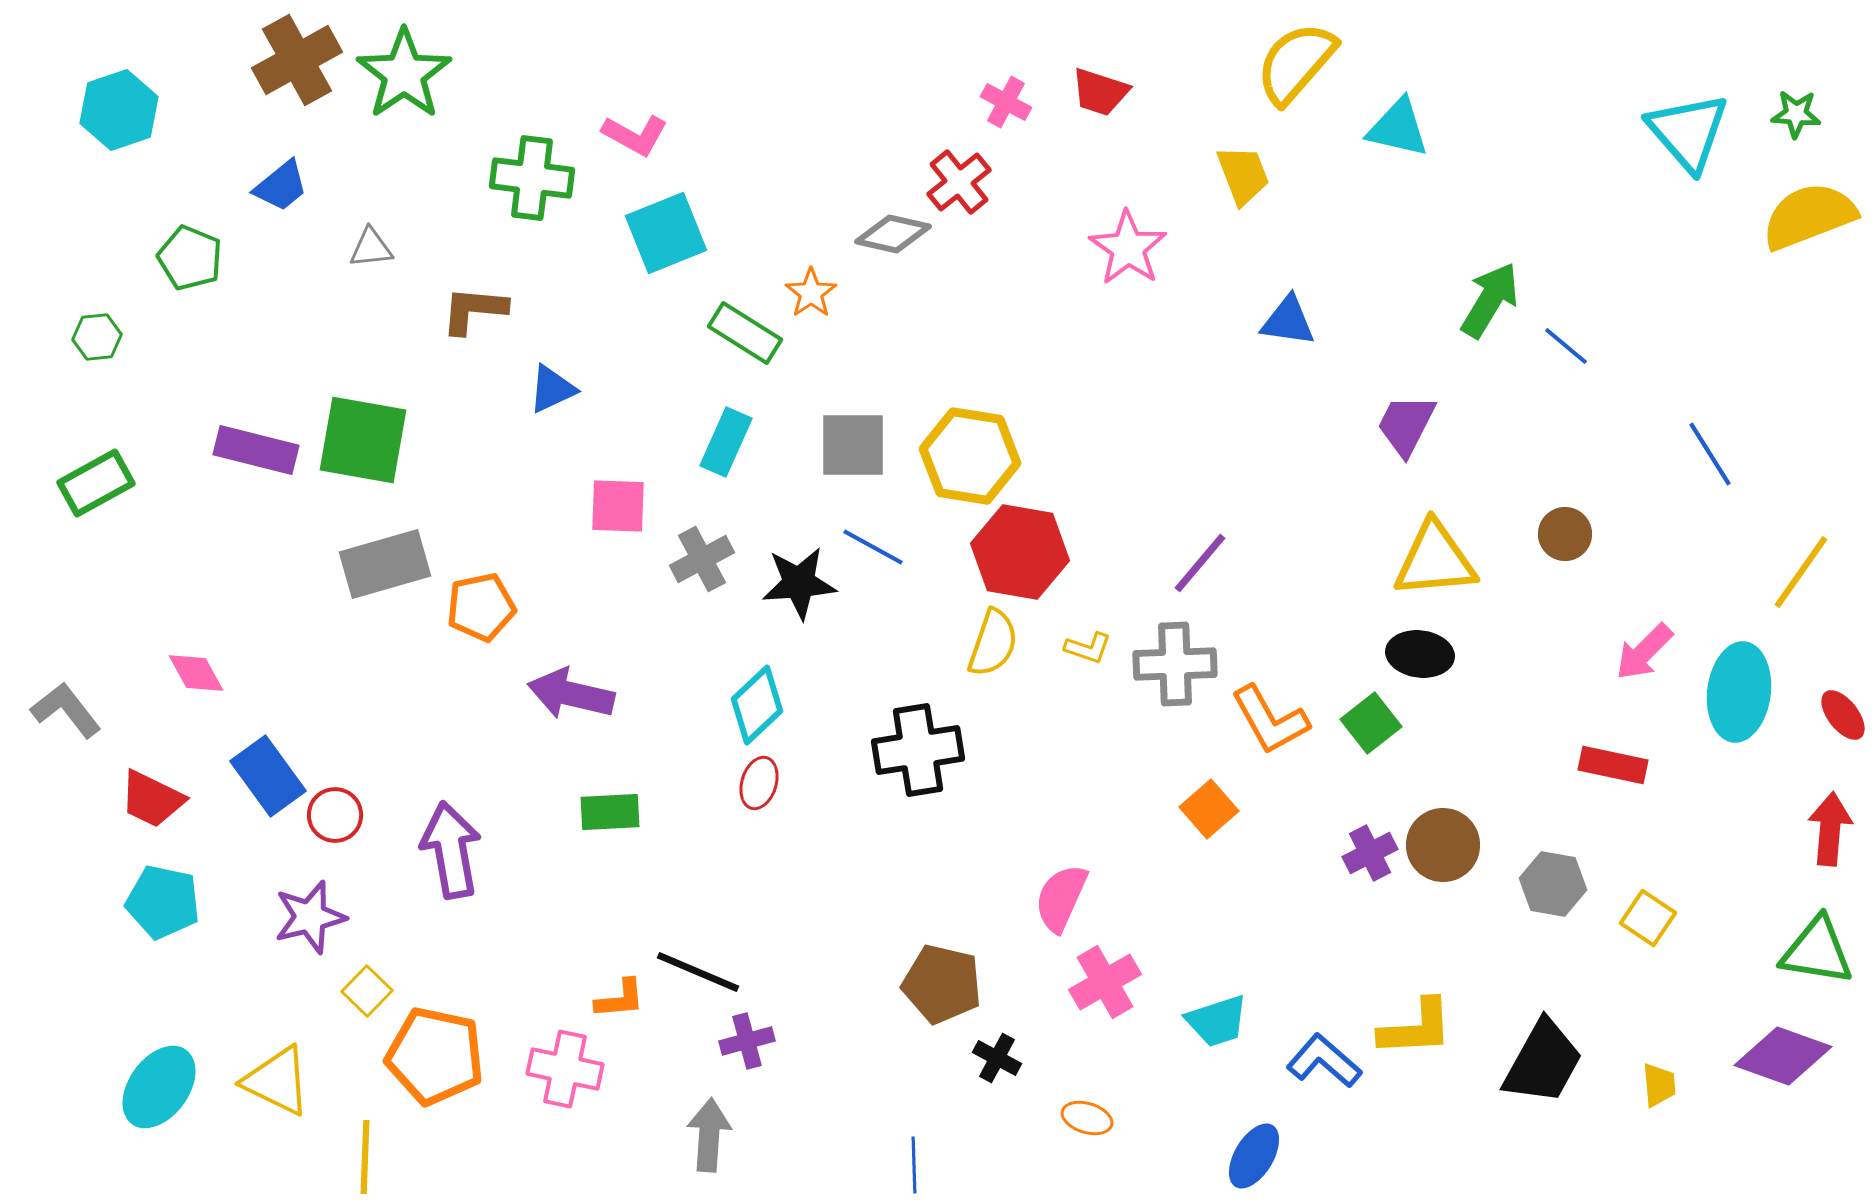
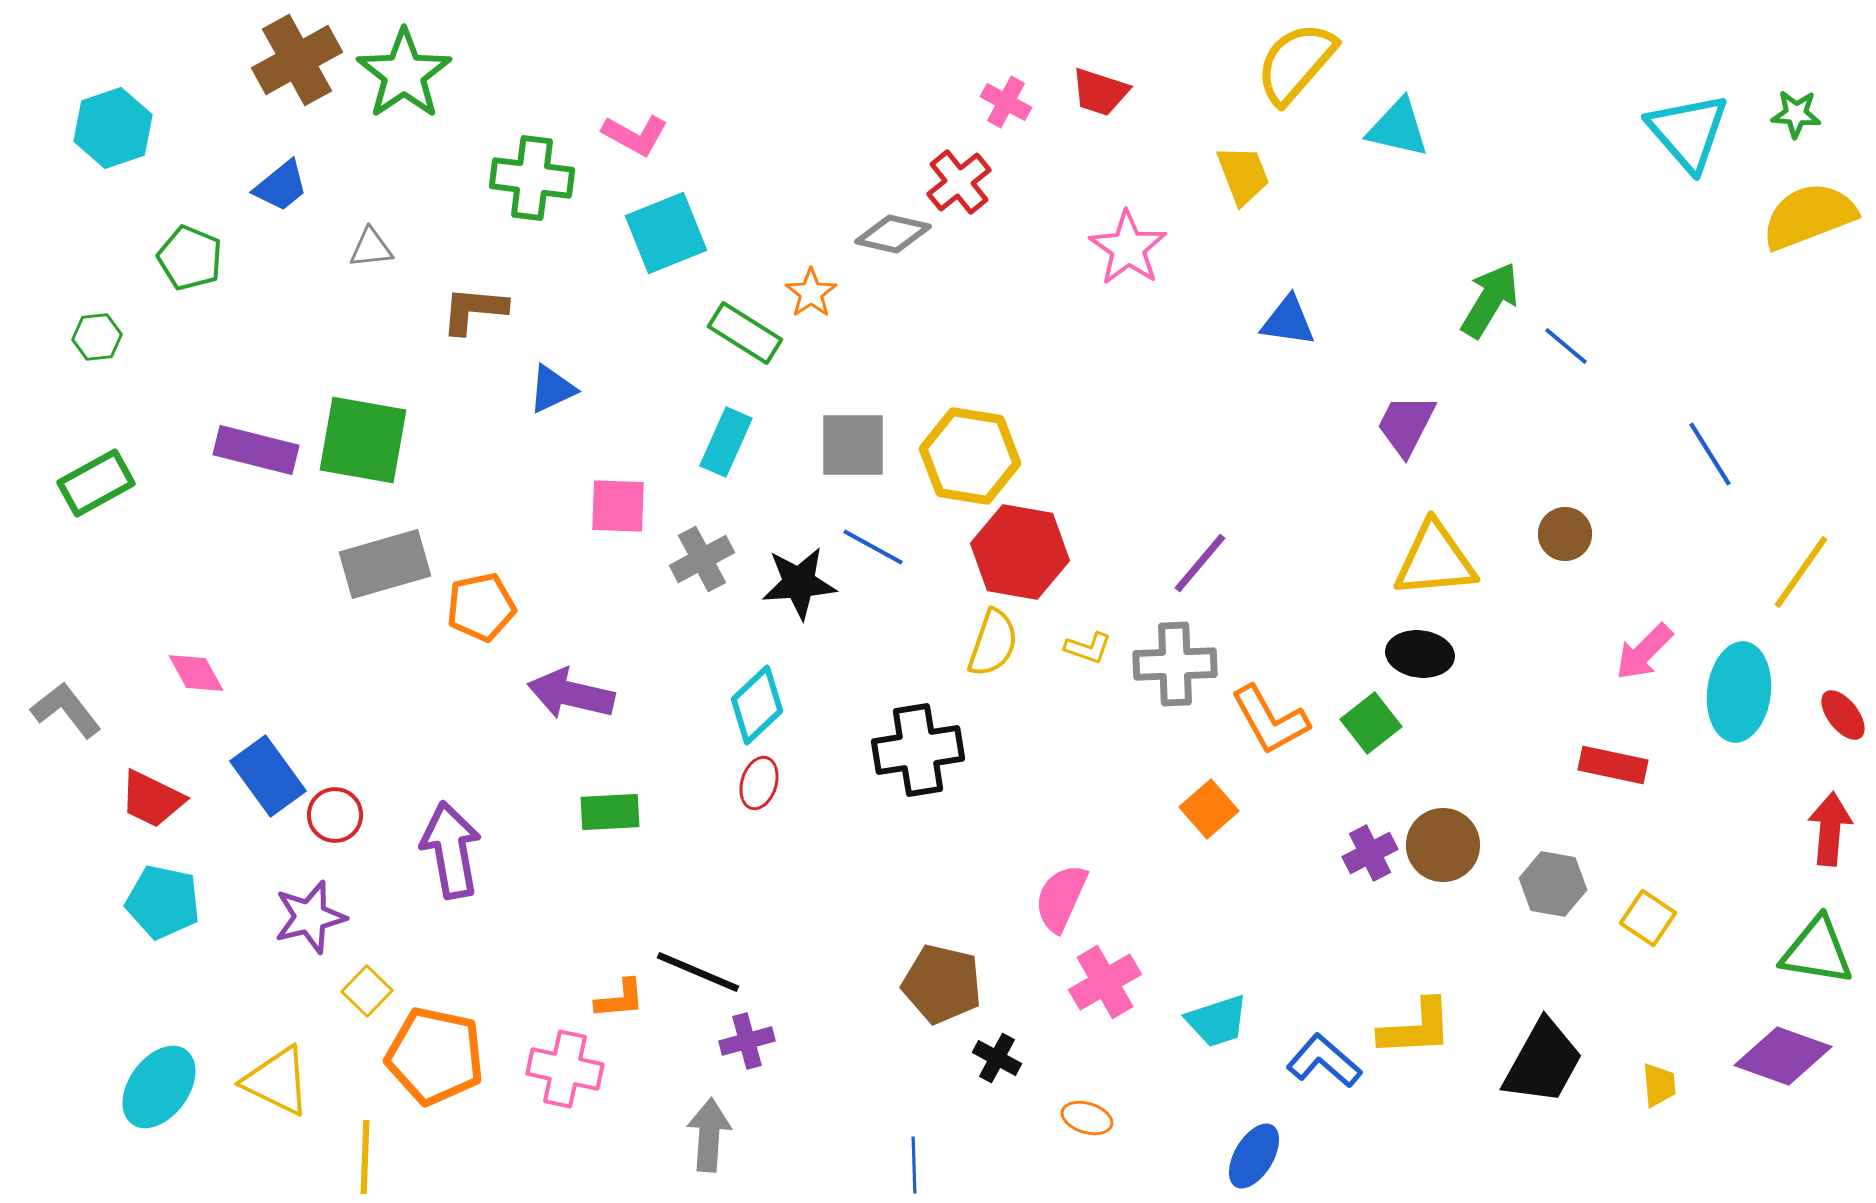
cyan hexagon at (119, 110): moved 6 px left, 18 px down
